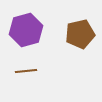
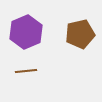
purple hexagon: moved 2 px down; rotated 8 degrees counterclockwise
